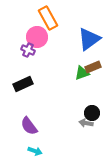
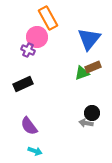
blue triangle: rotated 15 degrees counterclockwise
